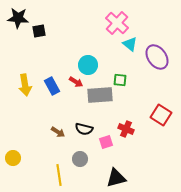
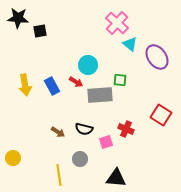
black square: moved 1 px right
black triangle: rotated 20 degrees clockwise
